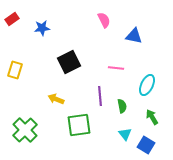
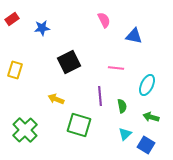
green arrow: moved 1 px left; rotated 42 degrees counterclockwise
green square: rotated 25 degrees clockwise
cyan triangle: rotated 24 degrees clockwise
